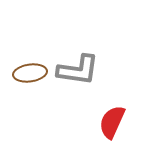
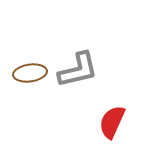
gray L-shape: rotated 21 degrees counterclockwise
